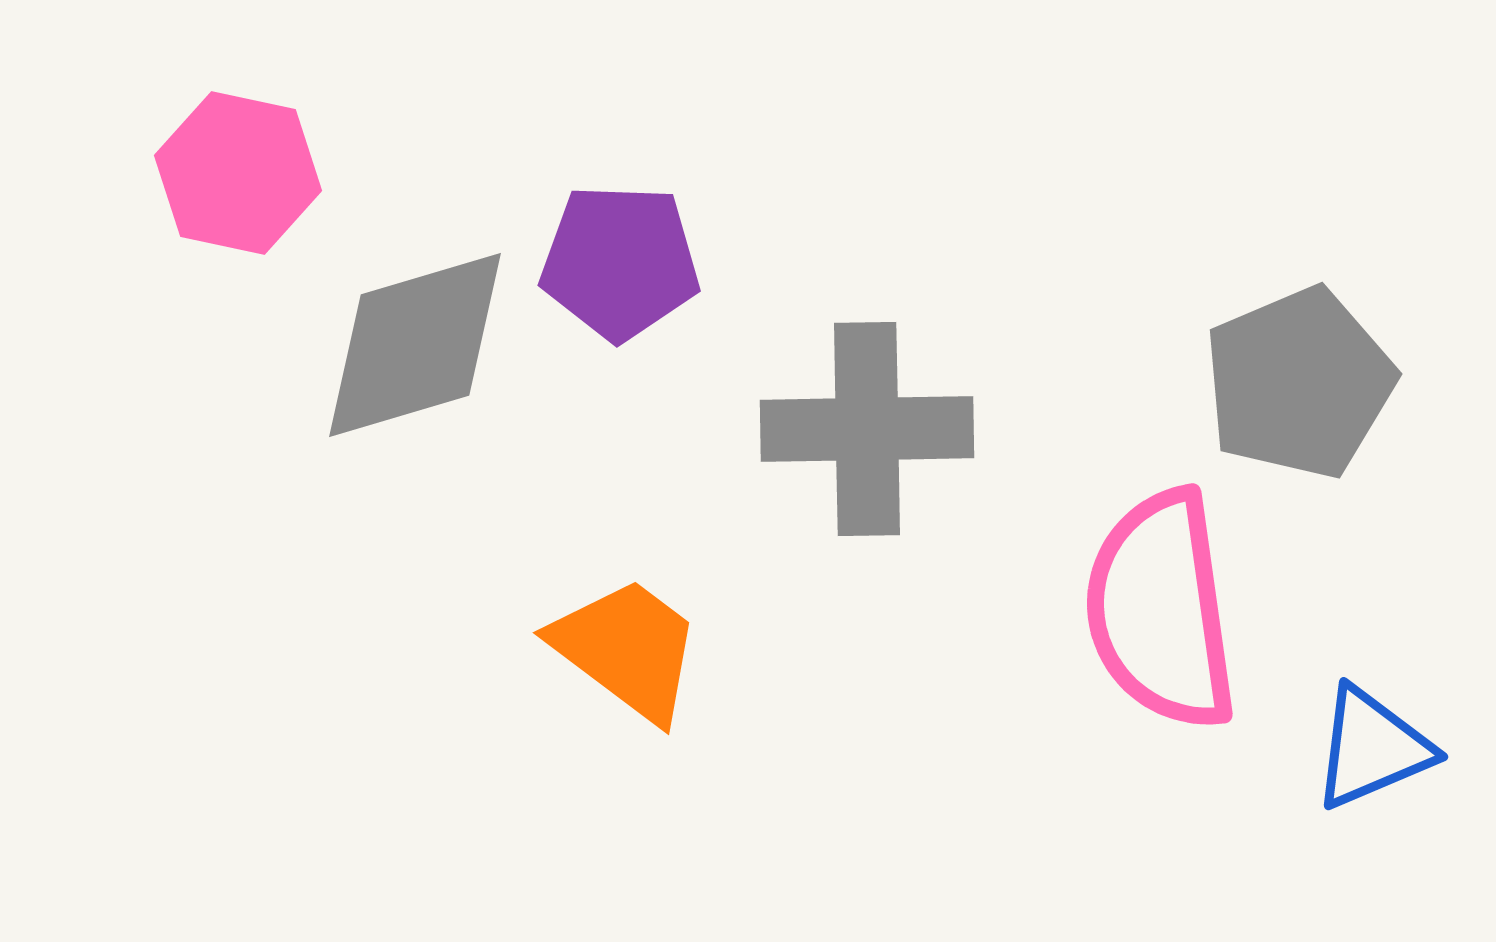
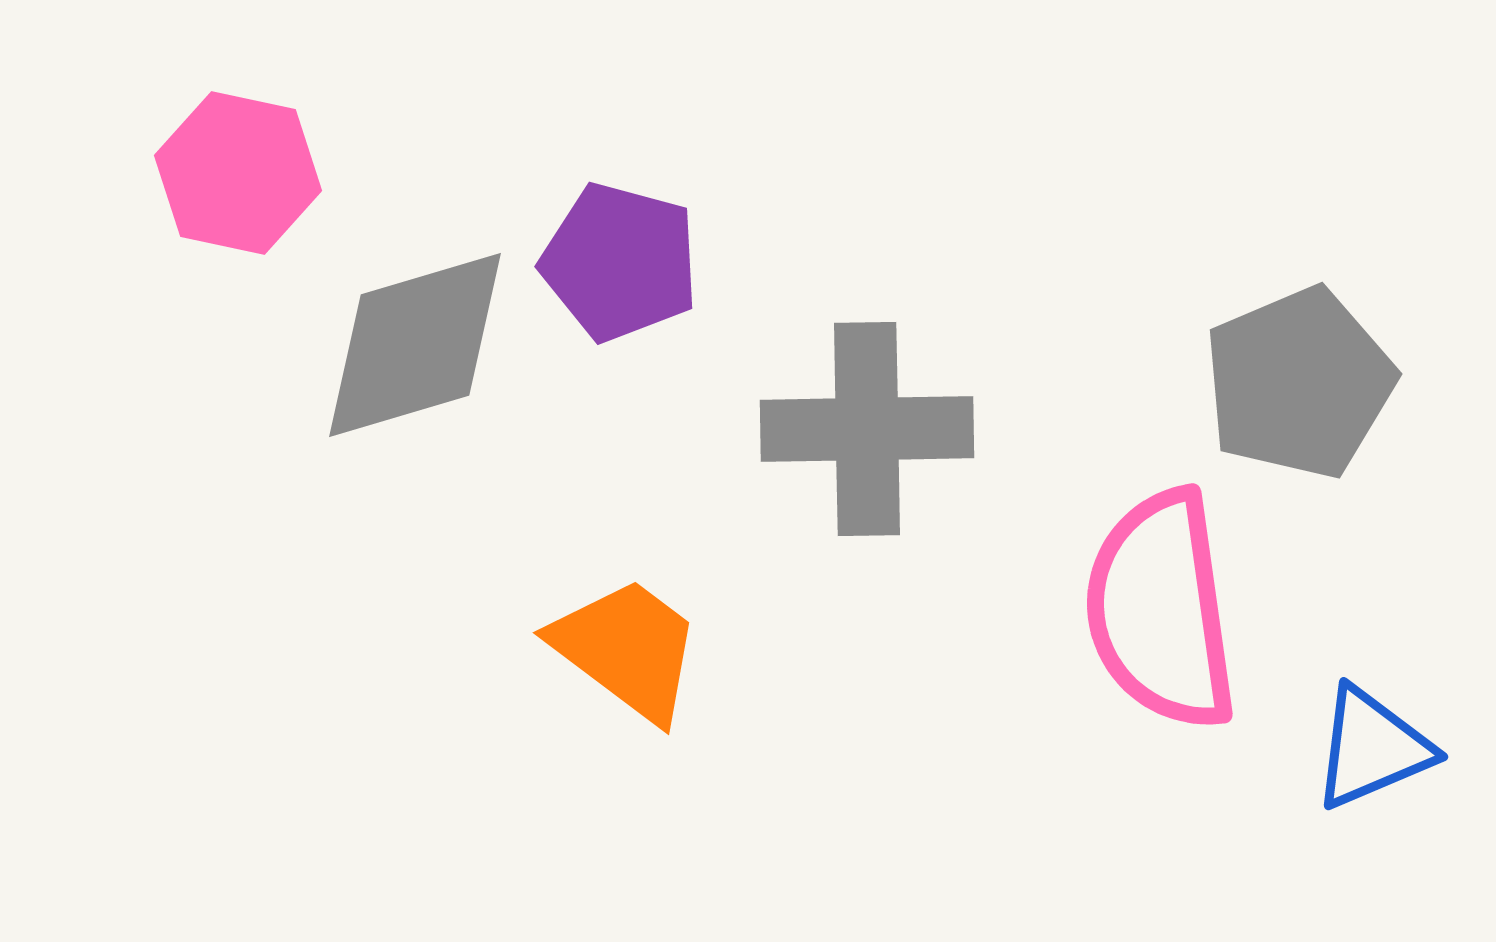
purple pentagon: rotated 13 degrees clockwise
